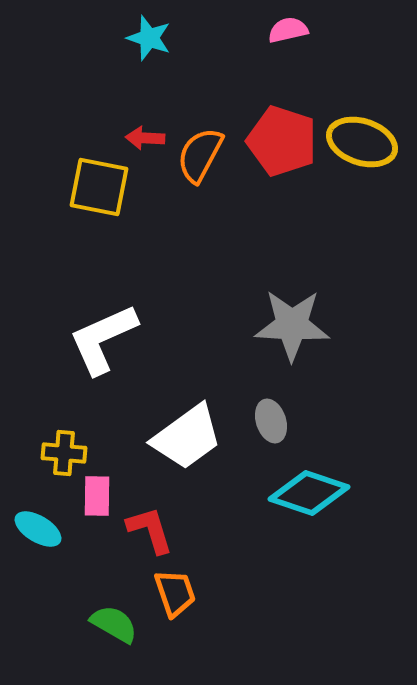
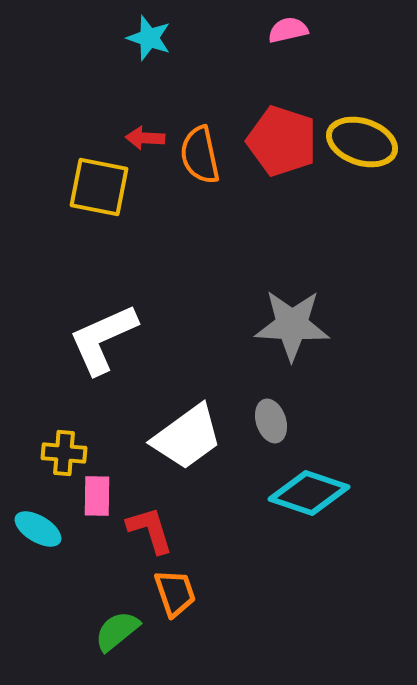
orange semicircle: rotated 40 degrees counterclockwise
green semicircle: moved 3 px right, 7 px down; rotated 69 degrees counterclockwise
